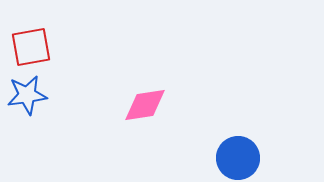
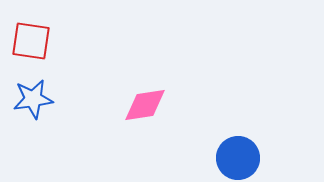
red square: moved 6 px up; rotated 18 degrees clockwise
blue star: moved 6 px right, 4 px down
